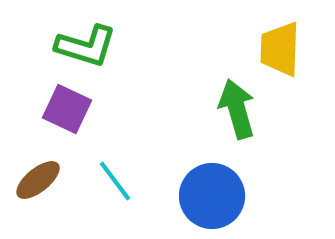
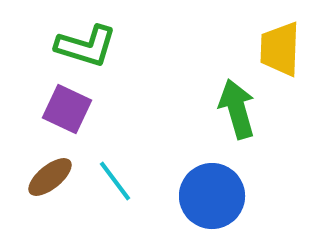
brown ellipse: moved 12 px right, 3 px up
